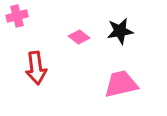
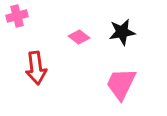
black star: moved 2 px right, 1 px down
pink trapezoid: rotated 51 degrees counterclockwise
